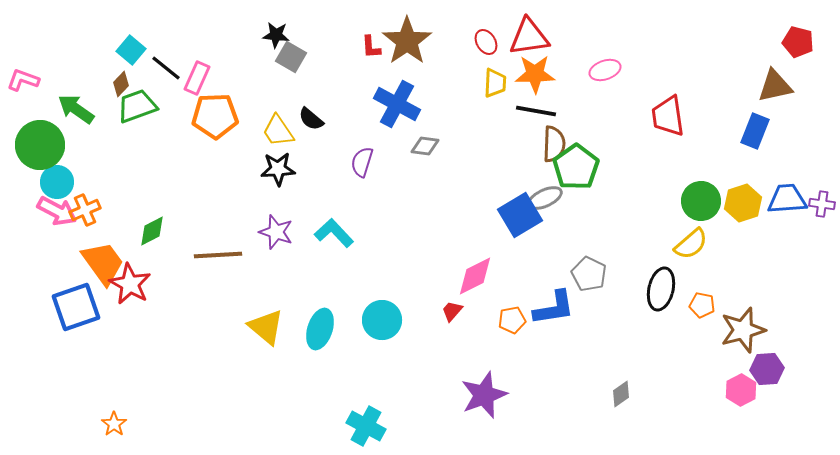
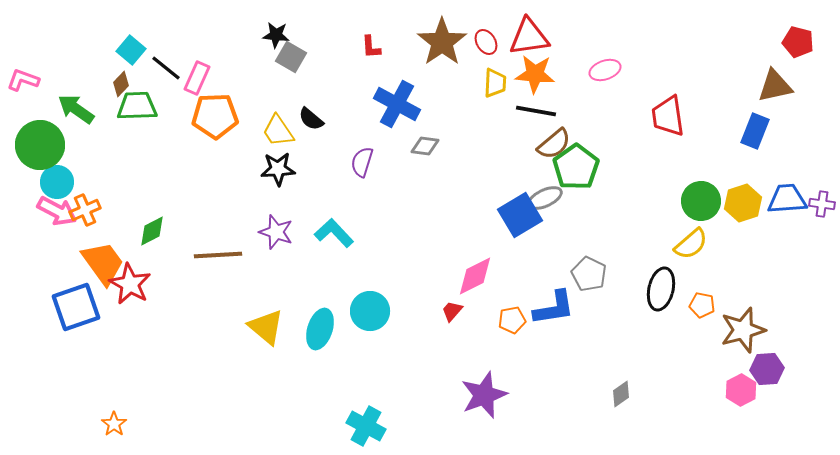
brown star at (407, 41): moved 35 px right, 1 px down
orange star at (535, 74): rotated 6 degrees clockwise
green trapezoid at (137, 106): rotated 18 degrees clockwise
brown semicircle at (554, 144): rotated 48 degrees clockwise
cyan circle at (382, 320): moved 12 px left, 9 px up
